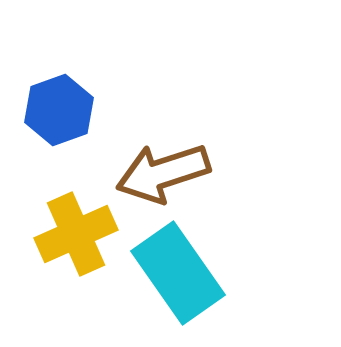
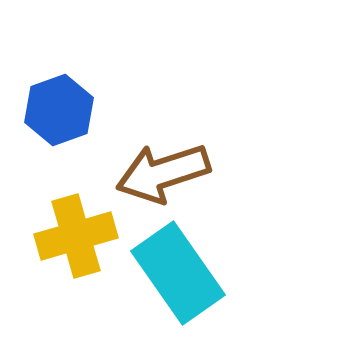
yellow cross: moved 2 px down; rotated 8 degrees clockwise
